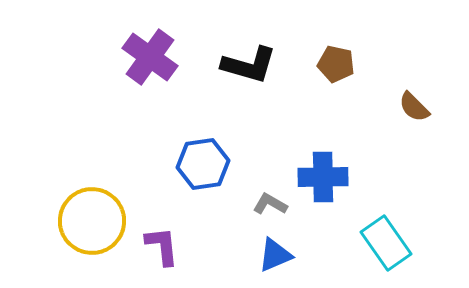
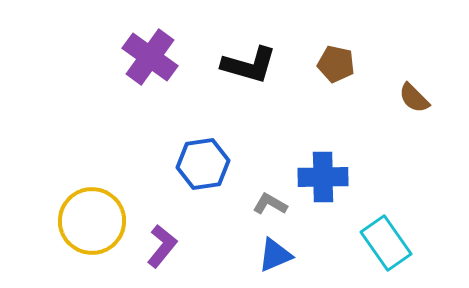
brown semicircle: moved 9 px up
purple L-shape: rotated 45 degrees clockwise
